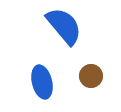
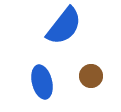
blue semicircle: rotated 78 degrees clockwise
